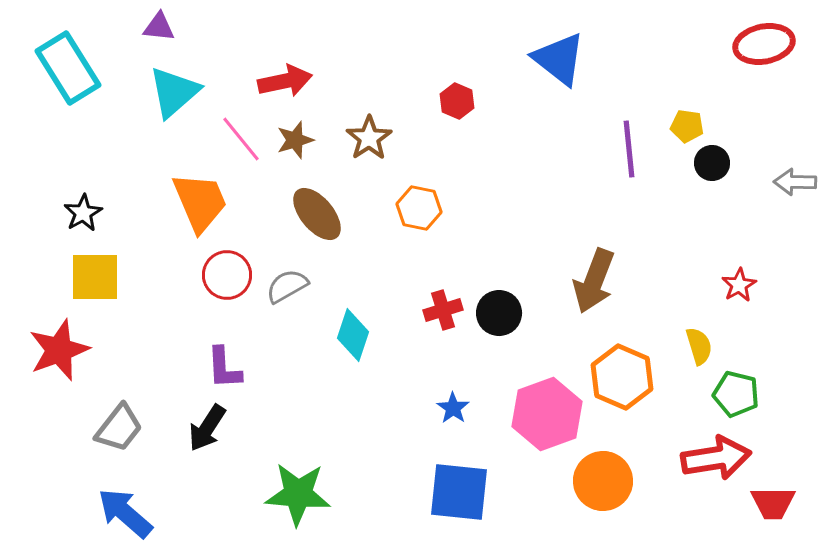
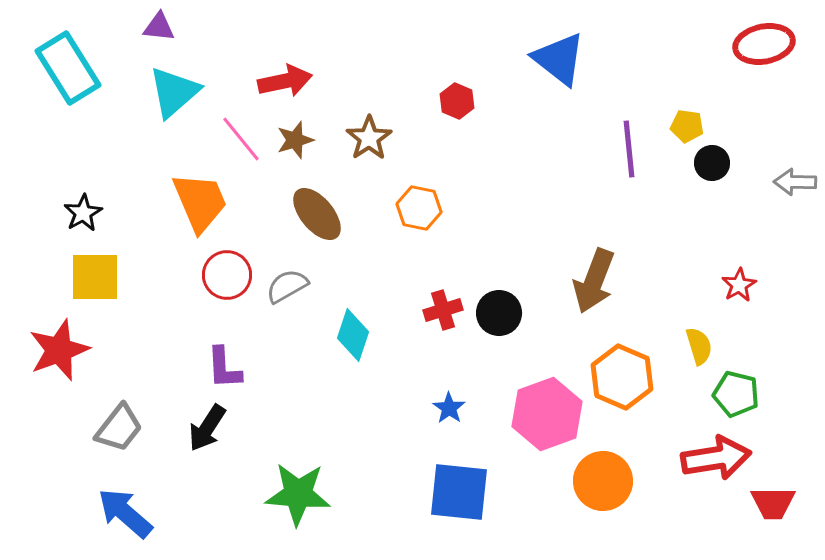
blue star at (453, 408): moved 4 px left
